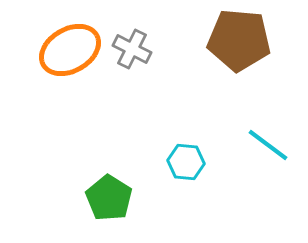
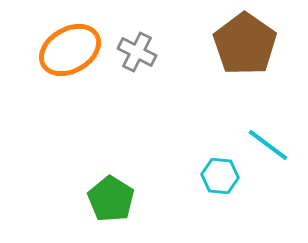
brown pentagon: moved 6 px right, 4 px down; rotated 30 degrees clockwise
gray cross: moved 5 px right, 3 px down
cyan hexagon: moved 34 px right, 14 px down
green pentagon: moved 2 px right, 1 px down
